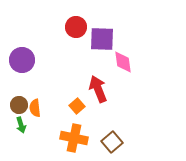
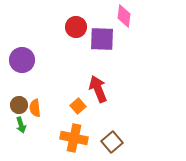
pink diamond: moved 1 px right, 46 px up; rotated 15 degrees clockwise
orange square: moved 1 px right
